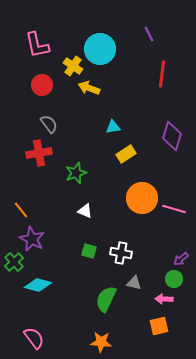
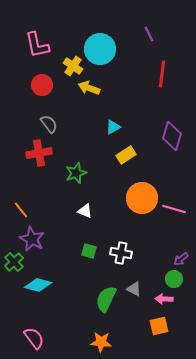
cyan triangle: rotated 21 degrees counterclockwise
yellow rectangle: moved 1 px down
gray triangle: moved 6 px down; rotated 14 degrees clockwise
